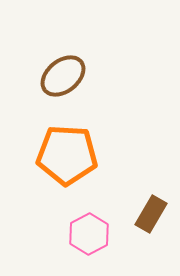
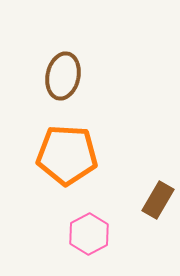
brown ellipse: rotated 39 degrees counterclockwise
brown rectangle: moved 7 px right, 14 px up
